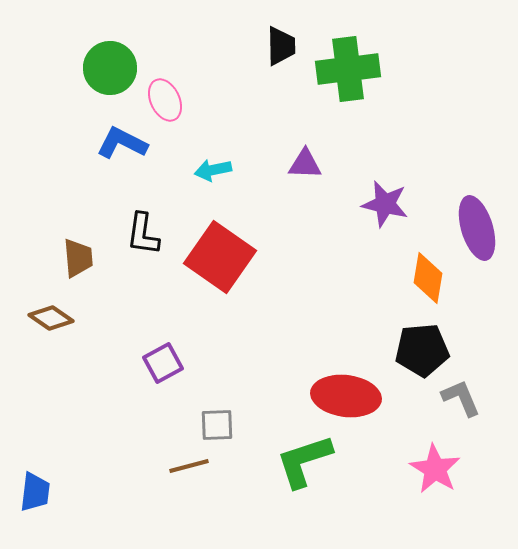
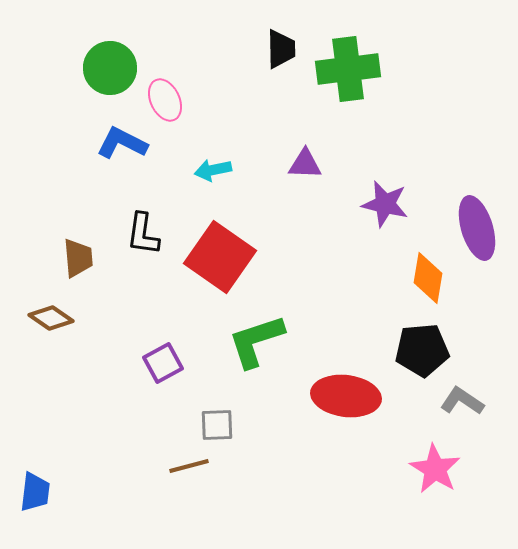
black trapezoid: moved 3 px down
gray L-shape: moved 1 px right, 3 px down; rotated 33 degrees counterclockwise
green L-shape: moved 48 px left, 120 px up
